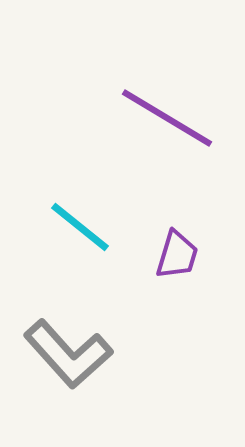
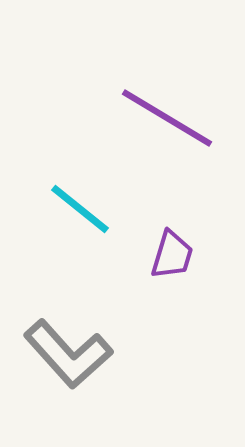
cyan line: moved 18 px up
purple trapezoid: moved 5 px left
